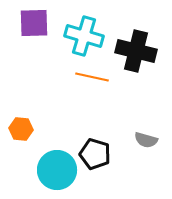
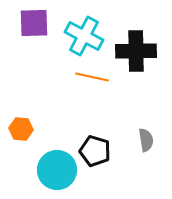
cyan cross: rotated 12 degrees clockwise
black cross: rotated 15 degrees counterclockwise
gray semicircle: rotated 115 degrees counterclockwise
black pentagon: moved 3 px up
